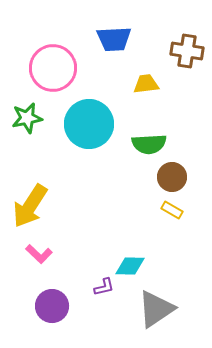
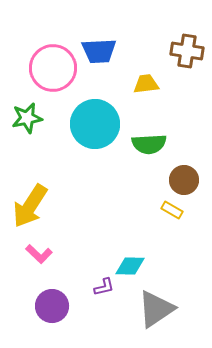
blue trapezoid: moved 15 px left, 12 px down
cyan circle: moved 6 px right
brown circle: moved 12 px right, 3 px down
